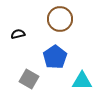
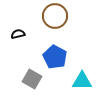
brown circle: moved 5 px left, 3 px up
blue pentagon: rotated 10 degrees counterclockwise
gray square: moved 3 px right
